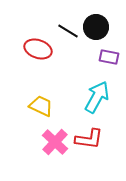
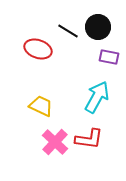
black circle: moved 2 px right
